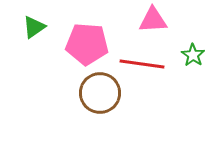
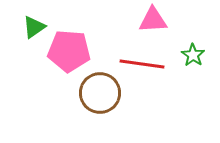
pink pentagon: moved 18 px left, 7 px down
